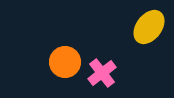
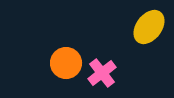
orange circle: moved 1 px right, 1 px down
